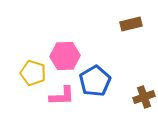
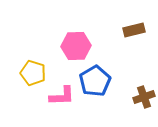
brown rectangle: moved 3 px right, 6 px down
pink hexagon: moved 11 px right, 10 px up
